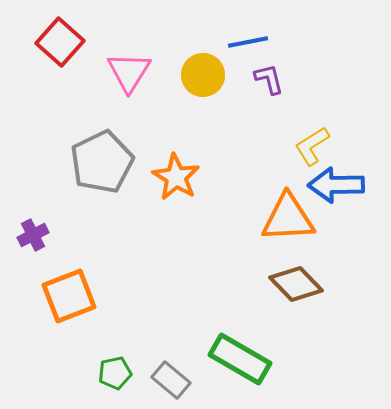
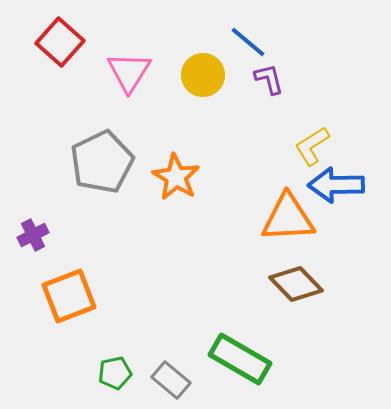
blue line: rotated 51 degrees clockwise
